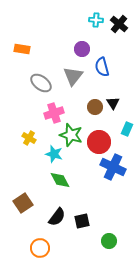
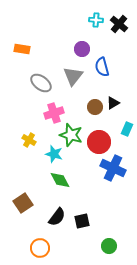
black triangle: rotated 32 degrees clockwise
yellow cross: moved 2 px down
blue cross: moved 1 px down
green circle: moved 5 px down
